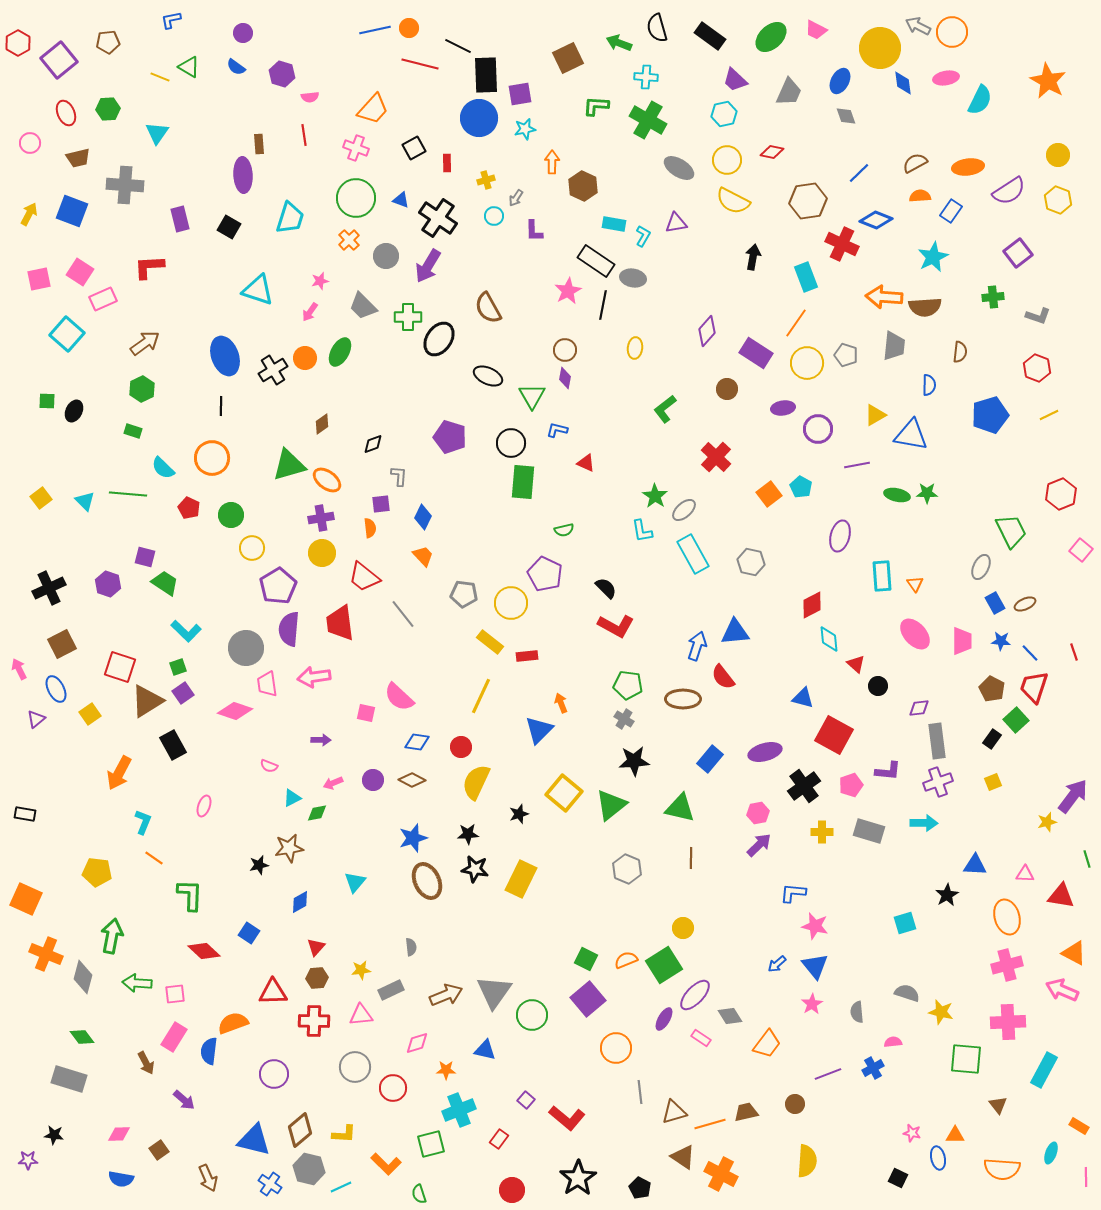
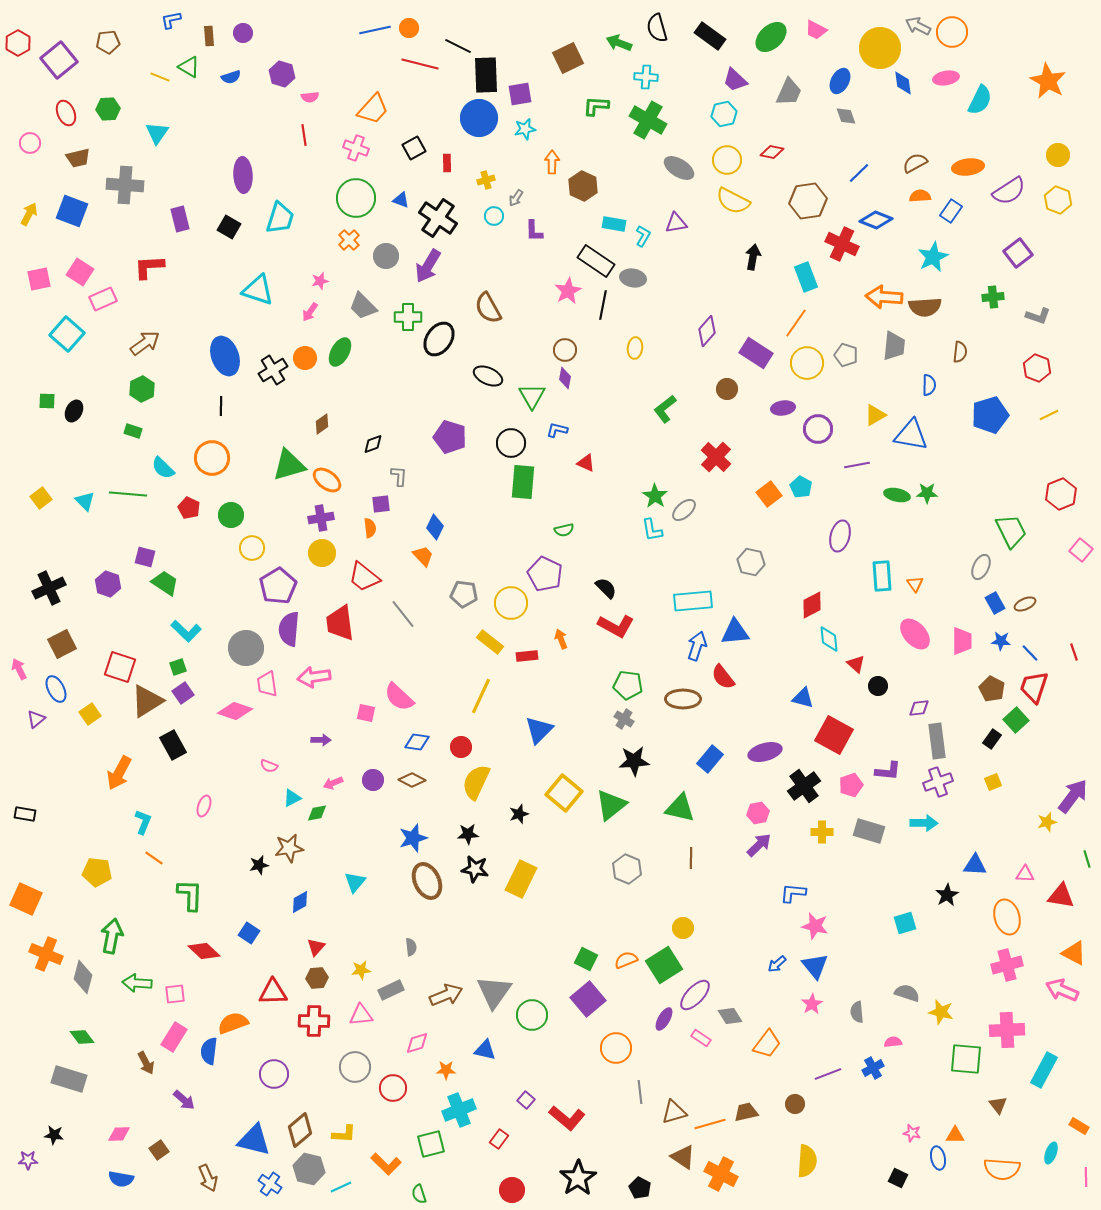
blue semicircle at (236, 67): moved 5 px left, 10 px down; rotated 54 degrees counterclockwise
brown rectangle at (259, 144): moved 50 px left, 108 px up
cyan trapezoid at (290, 218): moved 10 px left
blue diamond at (423, 517): moved 12 px right, 10 px down
cyan L-shape at (642, 531): moved 10 px right, 1 px up
cyan rectangle at (693, 554): moved 47 px down; rotated 66 degrees counterclockwise
orange arrow at (561, 703): moved 64 px up
pink cross at (1008, 1022): moved 1 px left, 8 px down
